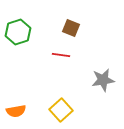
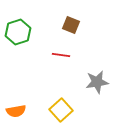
brown square: moved 3 px up
gray star: moved 6 px left, 2 px down
